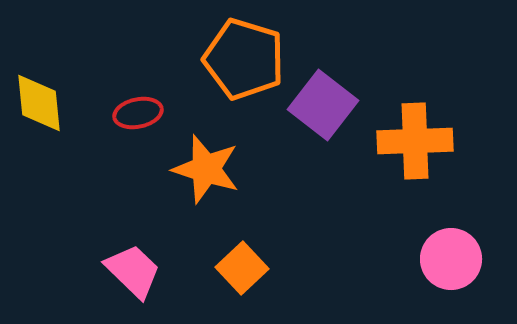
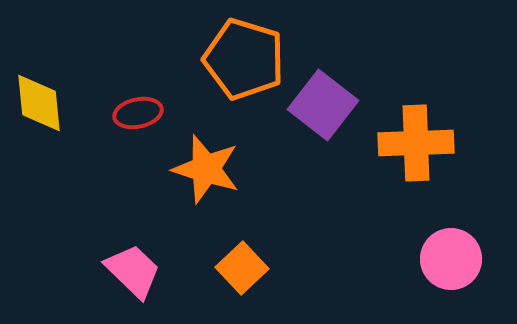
orange cross: moved 1 px right, 2 px down
